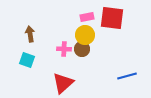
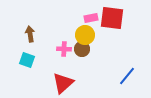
pink rectangle: moved 4 px right, 1 px down
blue line: rotated 36 degrees counterclockwise
